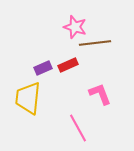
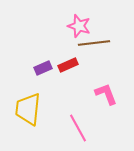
pink star: moved 4 px right, 1 px up
brown line: moved 1 px left
pink L-shape: moved 6 px right
yellow trapezoid: moved 11 px down
